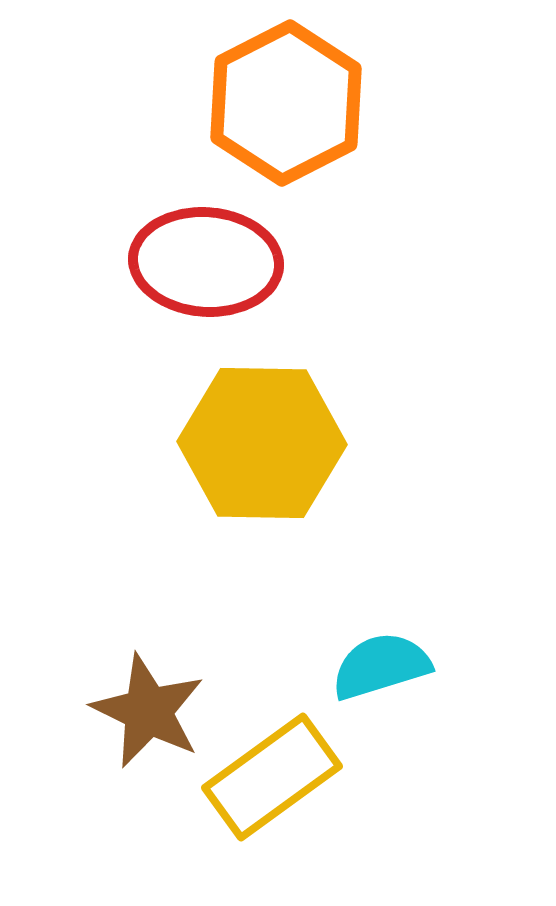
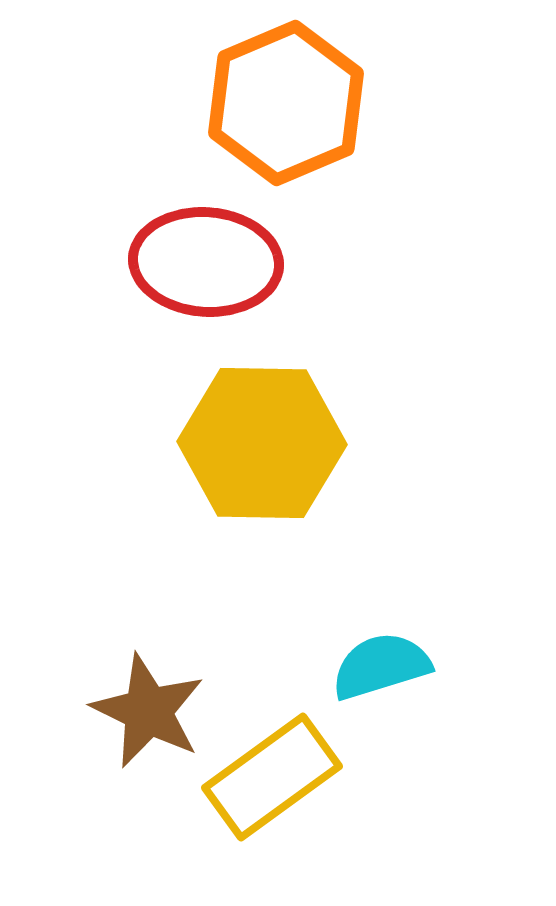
orange hexagon: rotated 4 degrees clockwise
